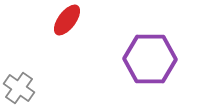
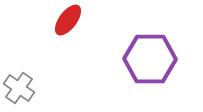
red ellipse: moved 1 px right
